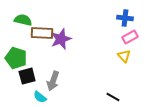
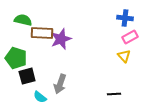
gray arrow: moved 7 px right, 3 px down
black line: moved 1 px right, 3 px up; rotated 32 degrees counterclockwise
